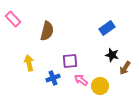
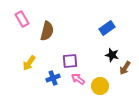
pink rectangle: moved 9 px right; rotated 14 degrees clockwise
yellow arrow: rotated 133 degrees counterclockwise
pink arrow: moved 3 px left, 1 px up
